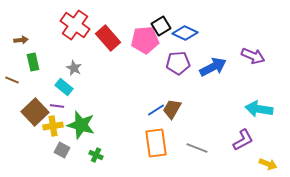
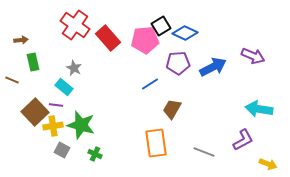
purple line: moved 1 px left, 1 px up
blue line: moved 6 px left, 26 px up
gray line: moved 7 px right, 4 px down
green cross: moved 1 px left, 1 px up
